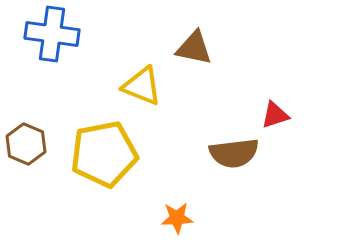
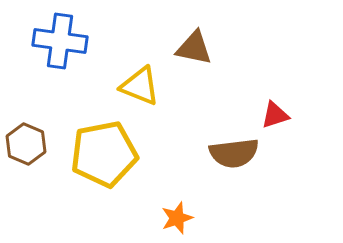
blue cross: moved 8 px right, 7 px down
yellow triangle: moved 2 px left
orange star: rotated 16 degrees counterclockwise
